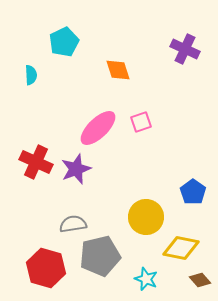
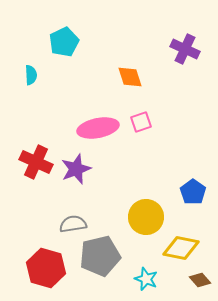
orange diamond: moved 12 px right, 7 px down
pink ellipse: rotated 33 degrees clockwise
